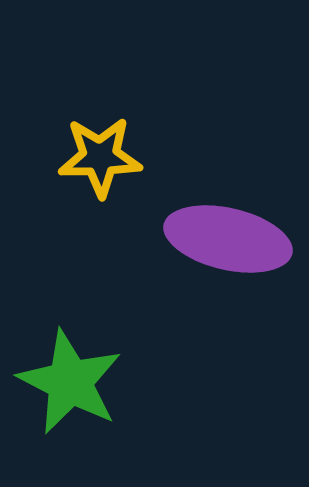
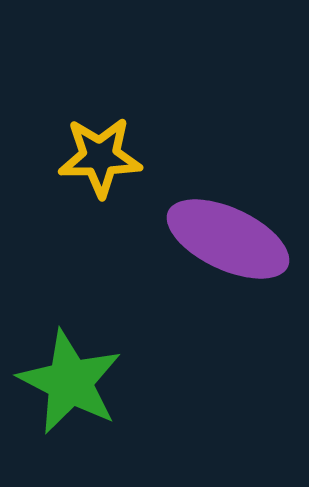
purple ellipse: rotated 12 degrees clockwise
